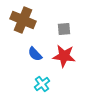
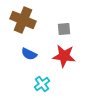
blue semicircle: moved 6 px left; rotated 21 degrees counterclockwise
